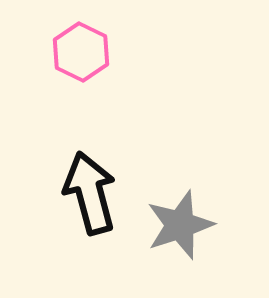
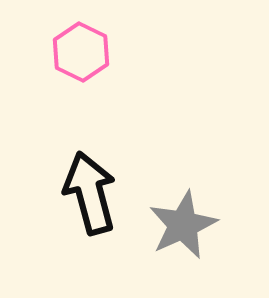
gray star: moved 3 px right; rotated 6 degrees counterclockwise
